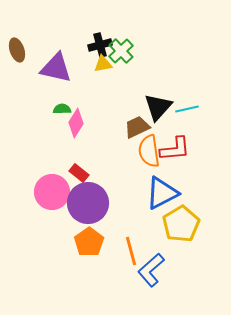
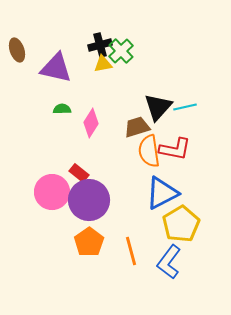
cyan line: moved 2 px left, 2 px up
pink diamond: moved 15 px right
brown trapezoid: rotated 8 degrees clockwise
red L-shape: rotated 16 degrees clockwise
purple circle: moved 1 px right, 3 px up
blue L-shape: moved 18 px right, 8 px up; rotated 12 degrees counterclockwise
